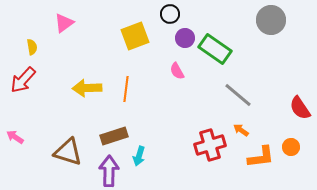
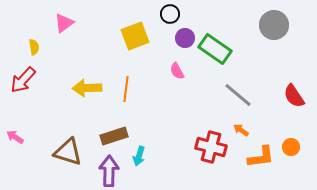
gray circle: moved 3 px right, 5 px down
yellow semicircle: moved 2 px right
red semicircle: moved 6 px left, 12 px up
red cross: moved 1 px right, 2 px down; rotated 32 degrees clockwise
